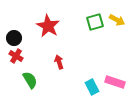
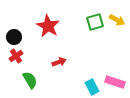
black circle: moved 1 px up
red cross: rotated 24 degrees clockwise
red arrow: rotated 88 degrees clockwise
